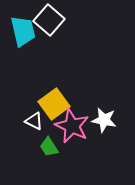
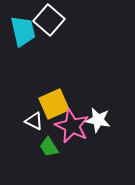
yellow square: rotated 12 degrees clockwise
white star: moved 6 px left
